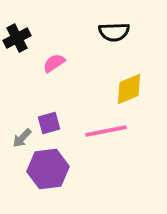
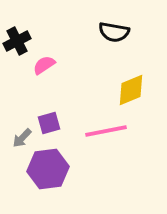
black semicircle: rotated 12 degrees clockwise
black cross: moved 3 px down
pink semicircle: moved 10 px left, 2 px down
yellow diamond: moved 2 px right, 1 px down
